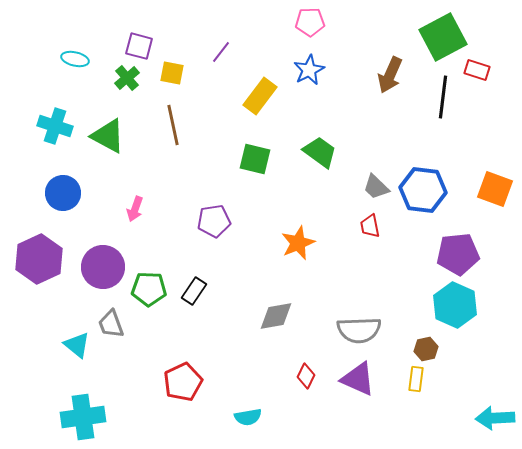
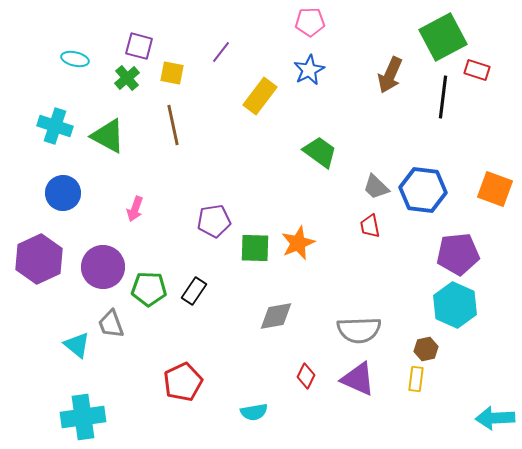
green square at (255, 159): moved 89 px down; rotated 12 degrees counterclockwise
cyan semicircle at (248, 417): moved 6 px right, 5 px up
